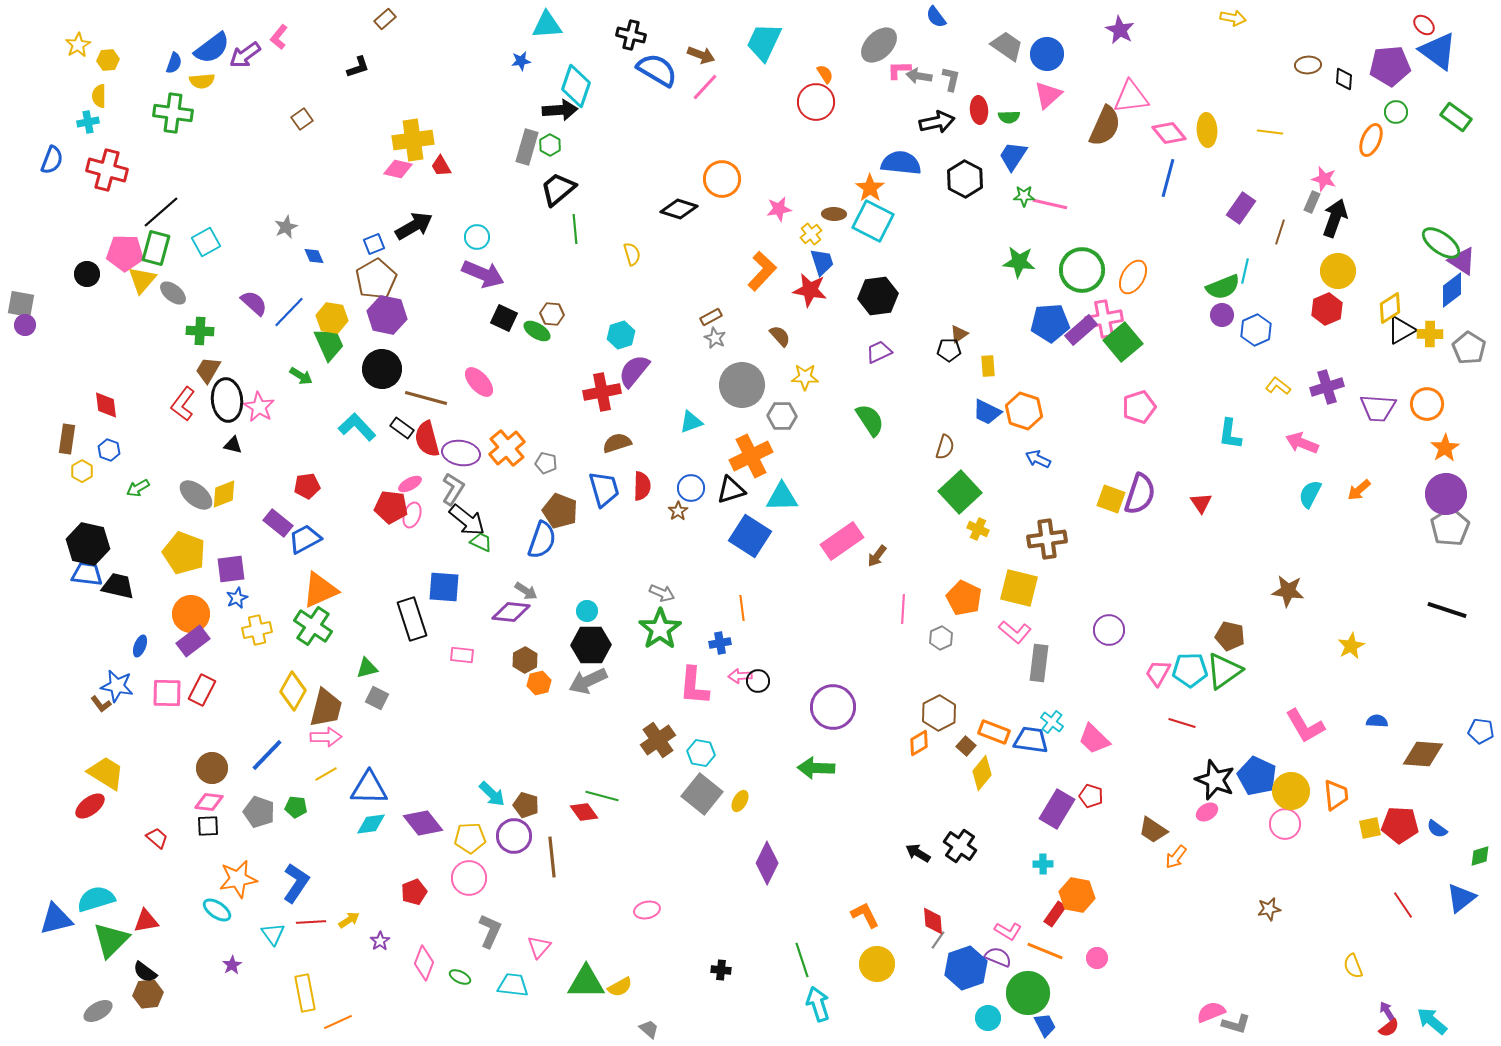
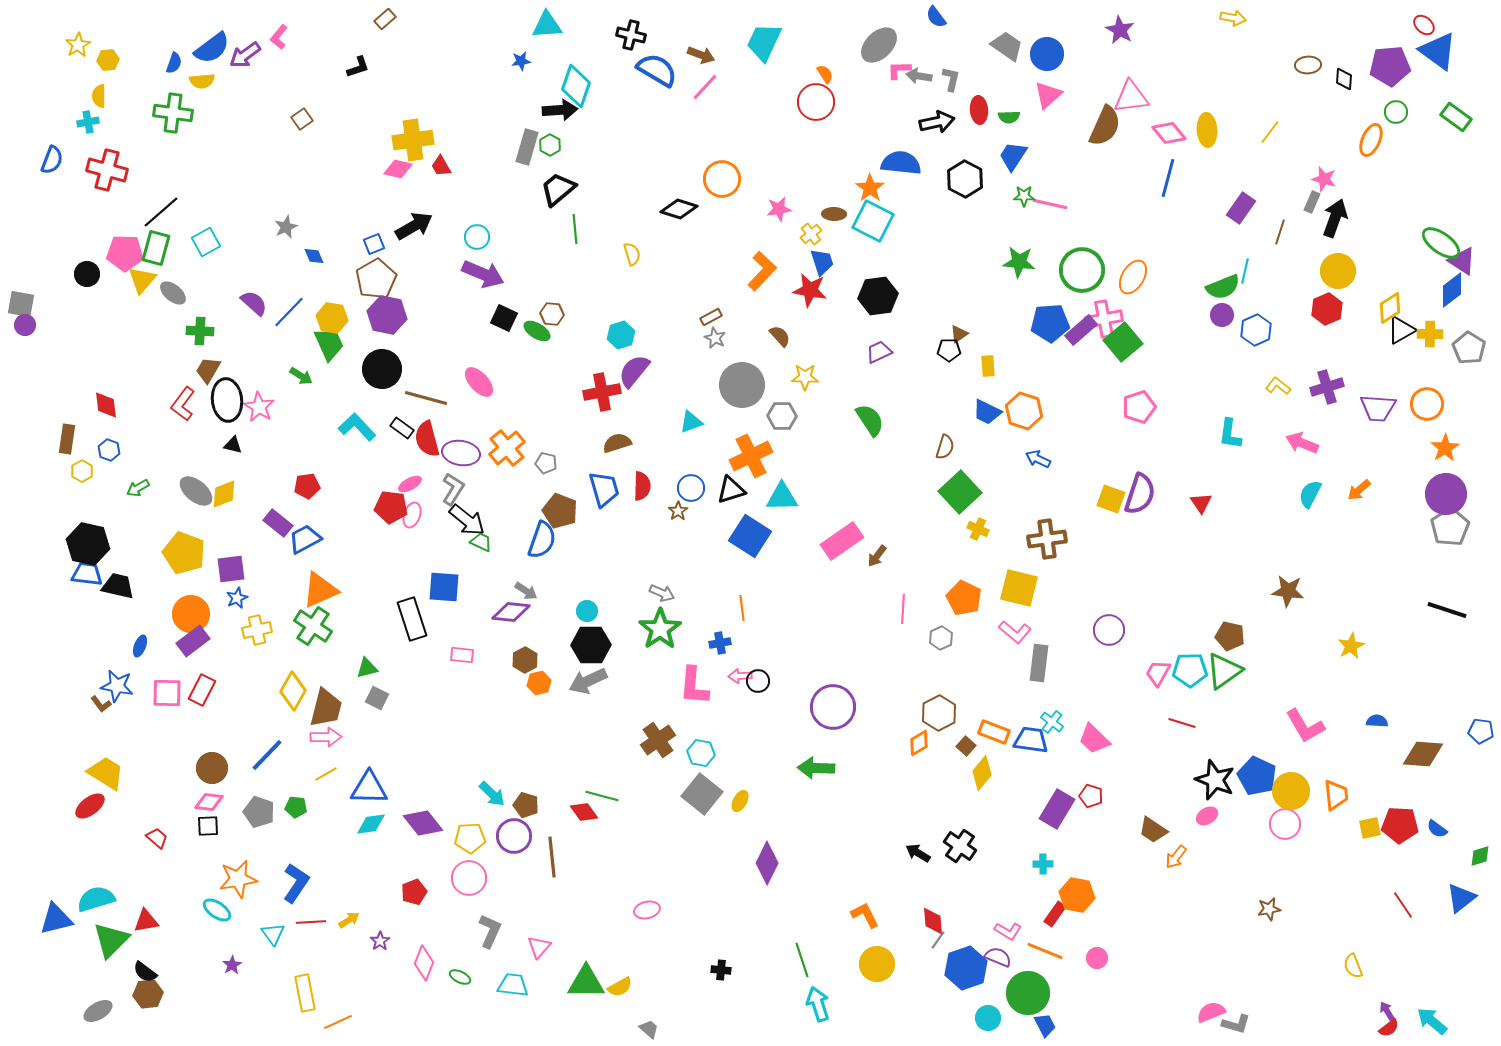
yellow line at (1270, 132): rotated 60 degrees counterclockwise
gray ellipse at (196, 495): moved 4 px up
pink ellipse at (1207, 812): moved 4 px down
